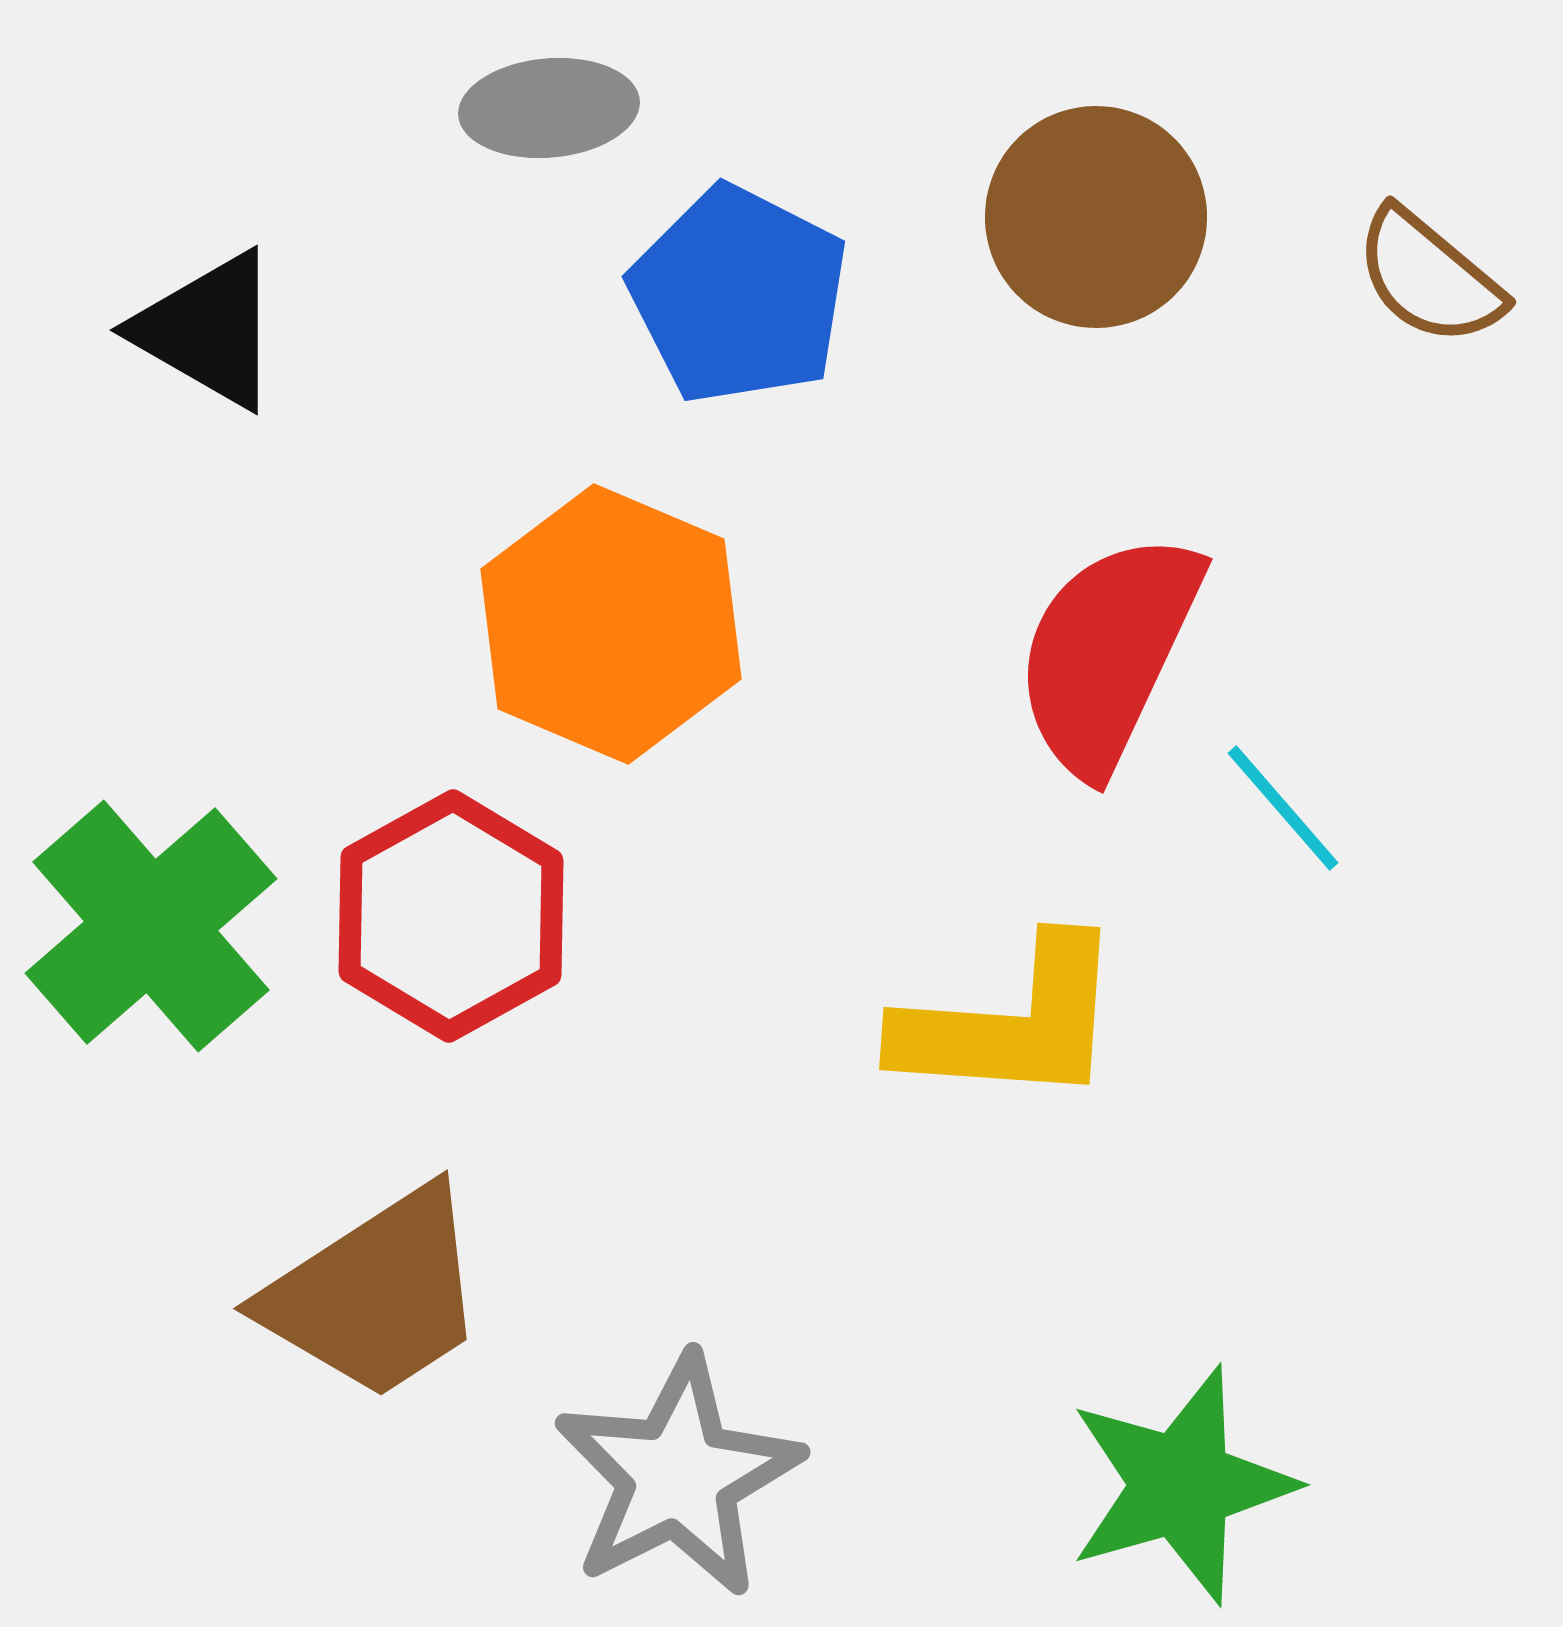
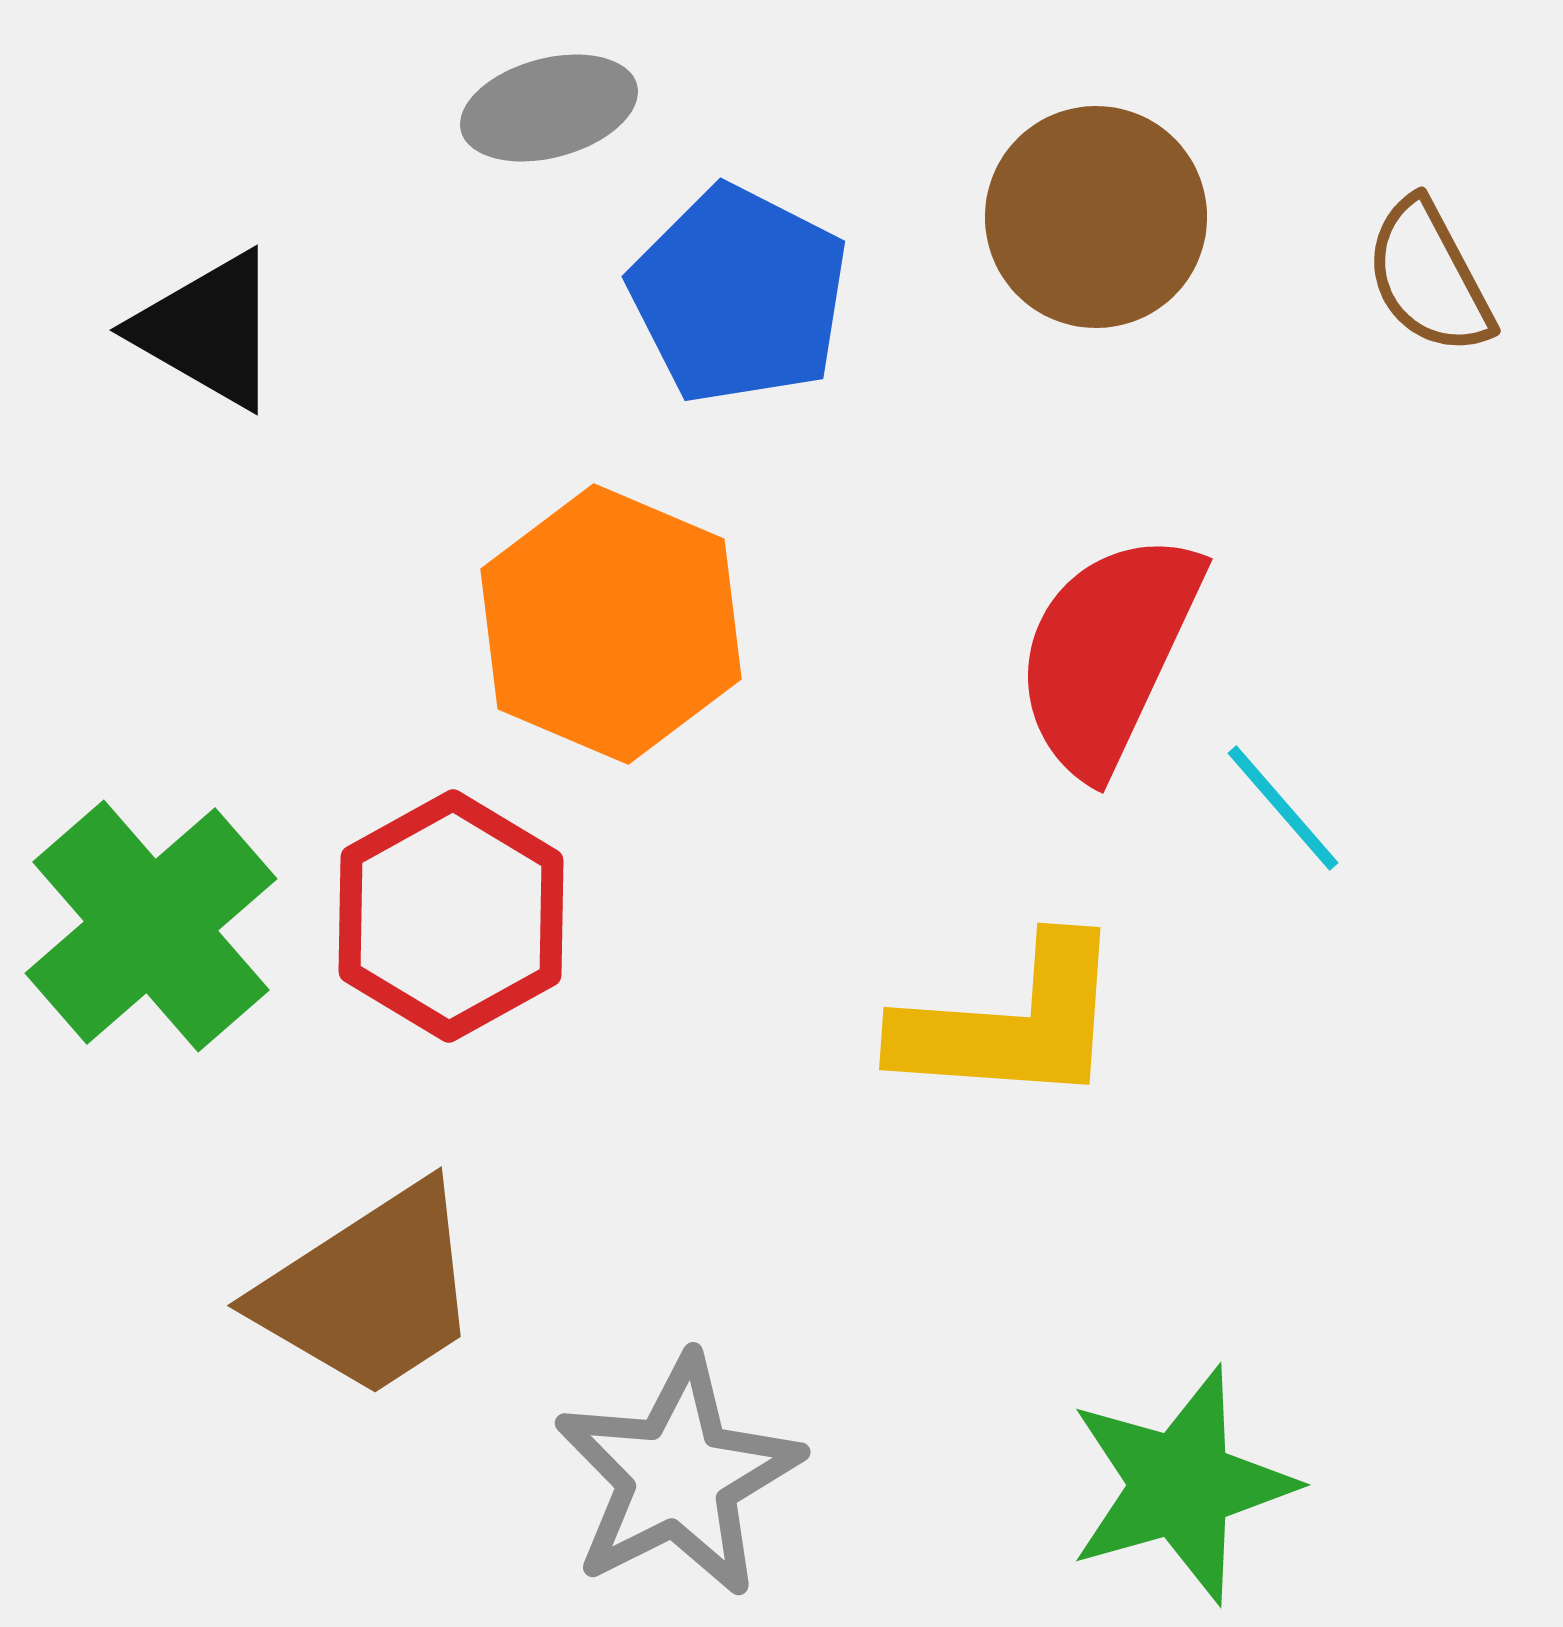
gray ellipse: rotated 10 degrees counterclockwise
brown semicircle: rotated 22 degrees clockwise
brown trapezoid: moved 6 px left, 3 px up
